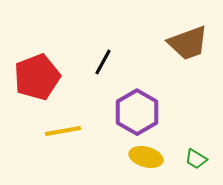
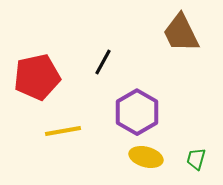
brown trapezoid: moved 7 px left, 10 px up; rotated 84 degrees clockwise
red pentagon: rotated 9 degrees clockwise
green trapezoid: rotated 75 degrees clockwise
